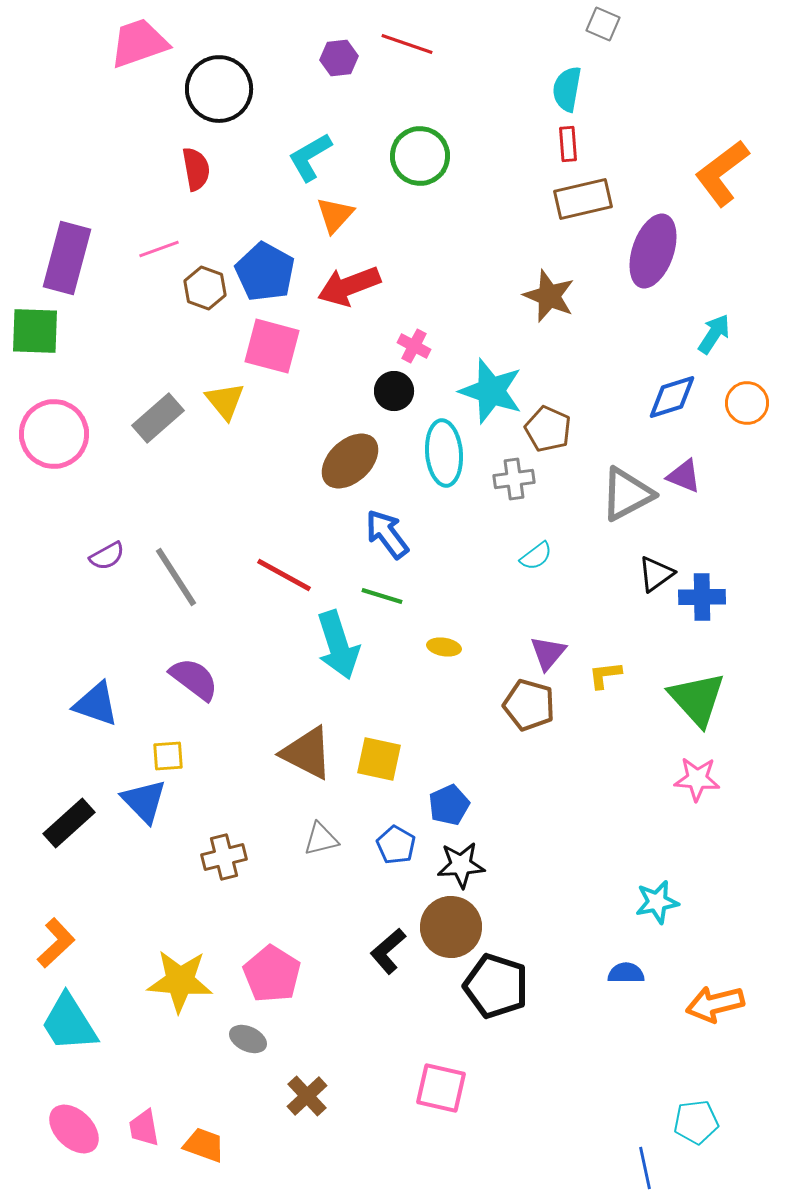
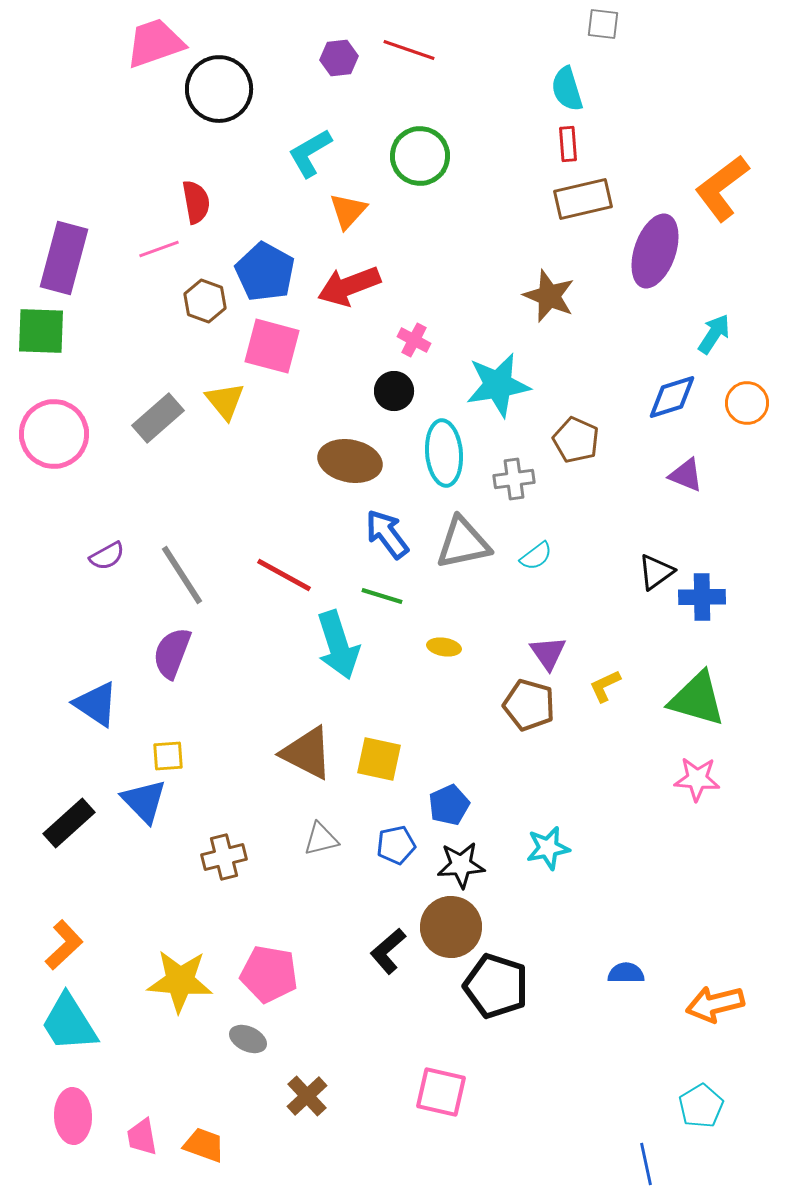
gray square at (603, 24): rotated 16 degrees counterclockwise
pink trapezoid at (139, 43): moved 16 px right
red line at (407, 44): moved 2 px right, 6 px down
cyan semicircle at (567, 89): rotated 27 degrees counterclockwise
cyan L-shape at (310, 157): moved 4 px up
red semicircle at (196, 169): moved 33 px down
orange L-shape at (722, 173): moved 15 px down
orange triangle at (335, 215): moved 13 px right, 4 px up
purple ellipse at (653, 251): moved 2 px right
purple rectangle at (67, 258): moved 3 px left
brown hexagon at (205, 288): moved 13 px down
green square at (35, 331): moved 6 px right
pink cross at (414, 346): moved 6 px up
cyan star at (491, 391): moved 7 px right, 6 px up; rotated 28 degrees counterclockwise
brown pentagon at (548, 429): moved 28 px right, 11 px down
brown ellipse at (350, 461): rotated 54 degrees clockwise
purple triangle at (684, 476): moved 2 px right, 1 px up
gray triangle at (627, 494): moved 164 px left, 49 px down; rotated 16 degrees clockwise
black triangle at (656, 574): moved 2 px up
gray line at (176, 577): moved 6 px right, 2 px up
purple triangle at (548, 653): rotated 15 degrees counterclockwise
yellow L-shape at (605, 675): moved 11 px down; rotated 18 degrees counterclockwise
purple semicircle at (194, 679): moved 22 px left, 26 px up; rotated 106 degrees counterclockwise
green triangle at (697, 699): rotated 32 degrees counterclockwise
blue triangle at (96, 704): rotated 15 degrees clockwise
blue pentagon at (396, 845): rotated 30 degrees clockwise
cyan star at (657, 902): moved 109 px left, 54 px up
orange L-shape at (56, 943): moved 8 px right, 2 px down
pink pentagon at (272, 974): moved 3 px left; rotated 22 degrees counterclockwise
pink square at (441, 1088): moved 4 px down
cyan pentagon at (696, 1122): moved 5 px right, 16 px up; rotated 24 degrees counterclockwise
pink trapezoid at (144, 1128): moved 2 px left, 9 px down
pink ellipse at (74, 1129): moved 1 px left, 13 px up; rotated 44 degrees clockwise
blue line at (645, 1168): moved 1 px right, 4 px up
